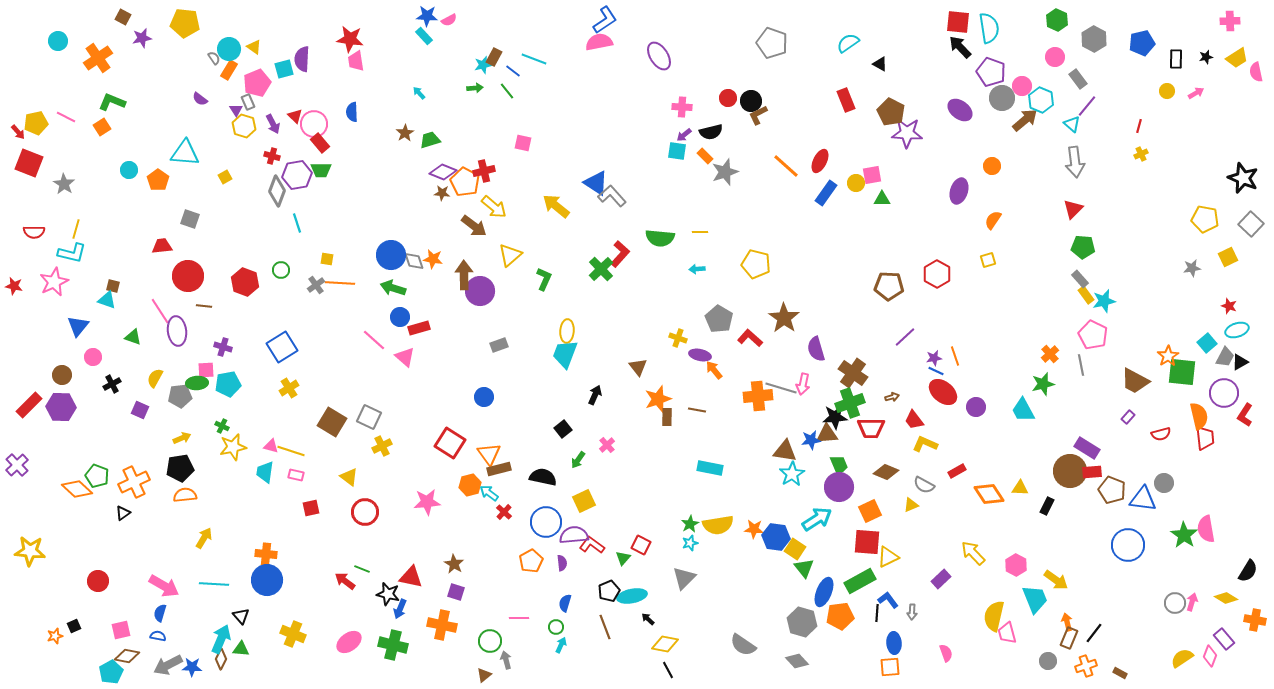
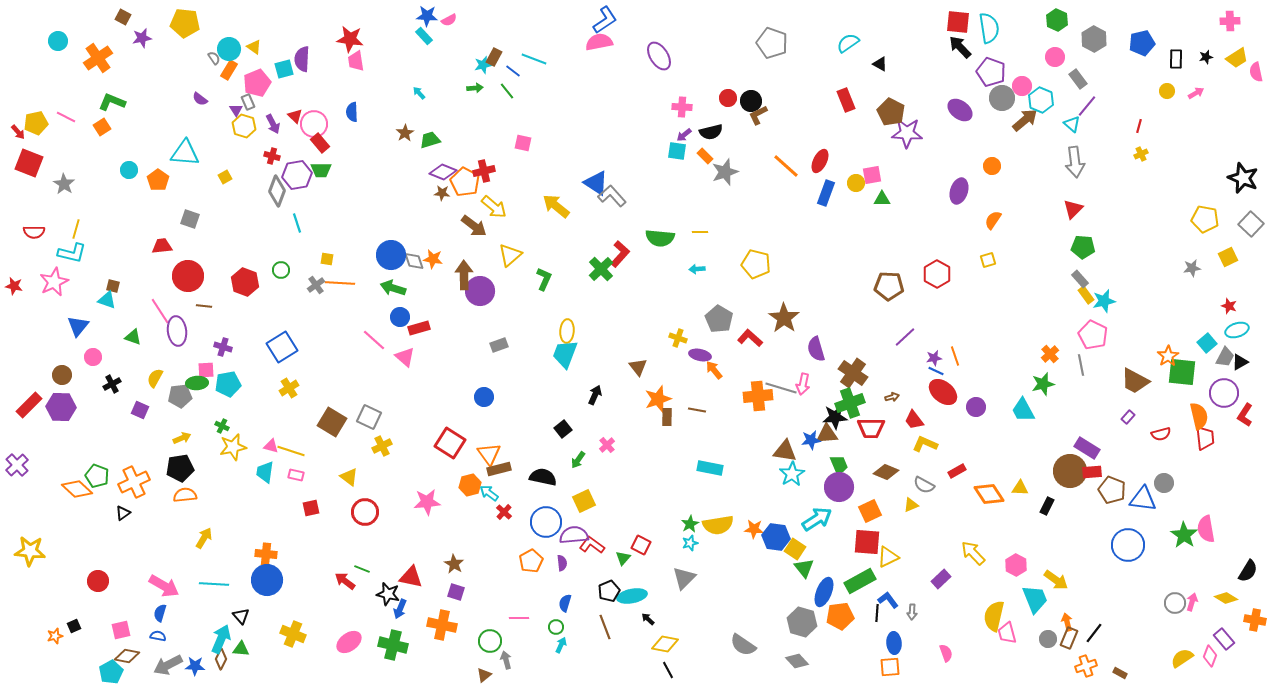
blue rectangle at (826, 193): rotated 15 degrees counterclockwise
gray circle at (1048, 661): moved 22 px up
blue star at (192, 667): moved 3 px right, 1 px up
